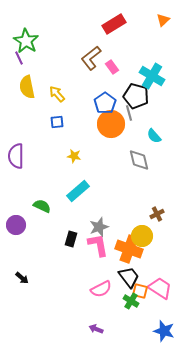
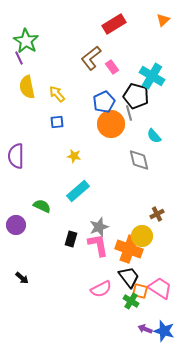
blue pentagon: moved 1 px left, 1 px up; rotated 10 degrees clockwise
purple arrow: moved 49 px right
